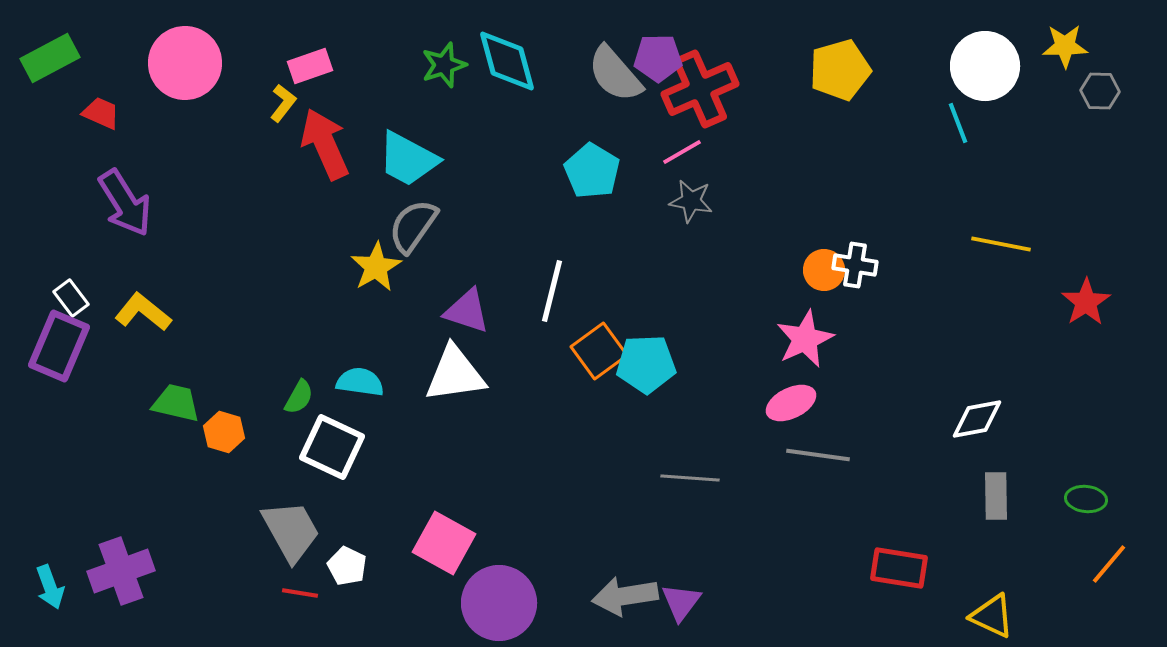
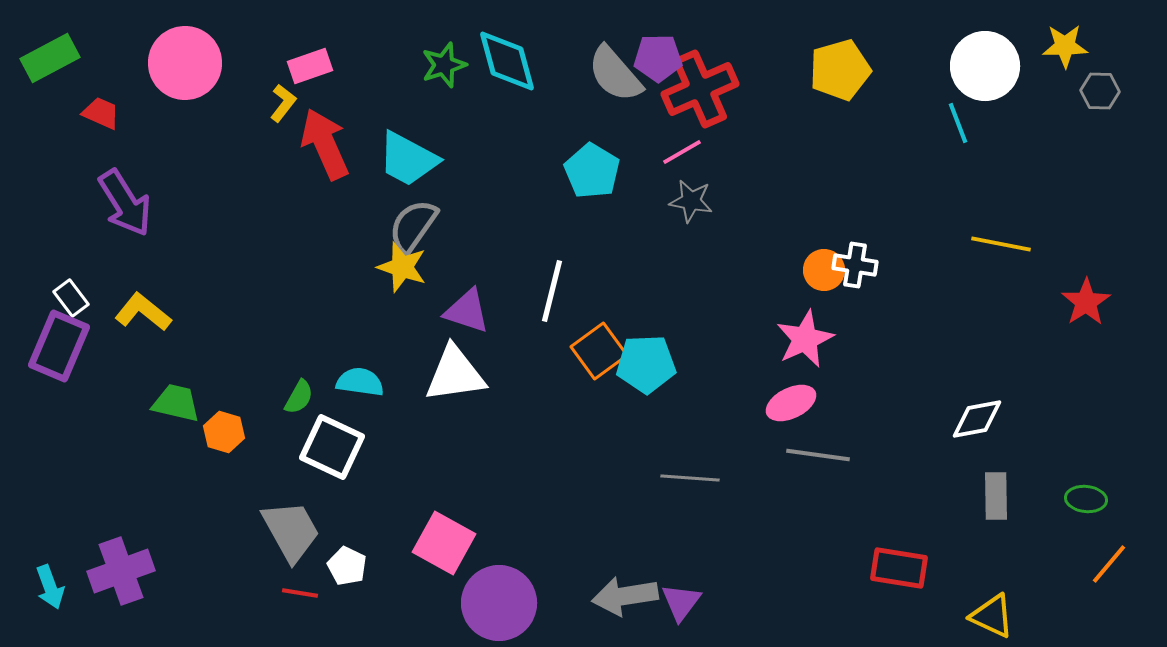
yellow star at (376, 267): moved 26 px right; rotated 24 degrees counterclockwise
